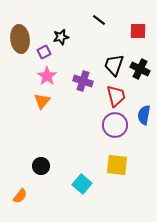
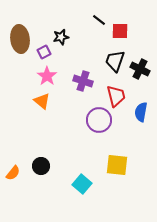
red square: moved 18 px left
black trapezoid: moved 1 px right, 4 px up
orange triangle: rotated 30 degrees counterclockwise
blue semicircle: moved 3 px left, 3 px up
purple circle: moved 16 px left, 5 px up
orange semicircle: moved 7 px left, 23 px up
